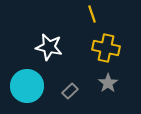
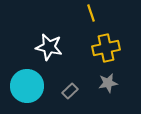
yellow line: moved 1 px left, 1 px up
yellow cross: rotated 24 degrees counterclockwise
gray star: rotated 24 degrees clockwise
